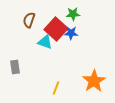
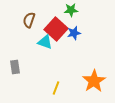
green star: moved 2 px left, 4 px up
blue star: moved 3 px right; rotated 16 degrees counterclockwise
